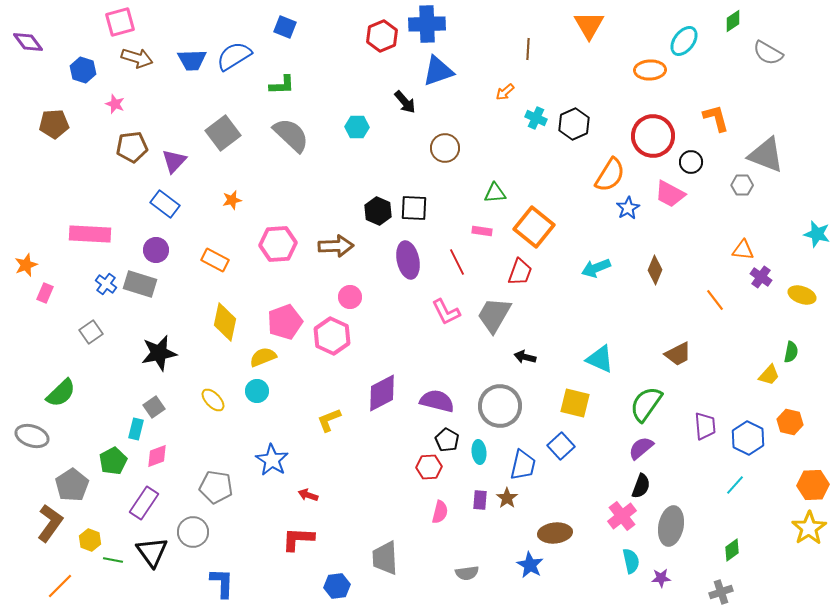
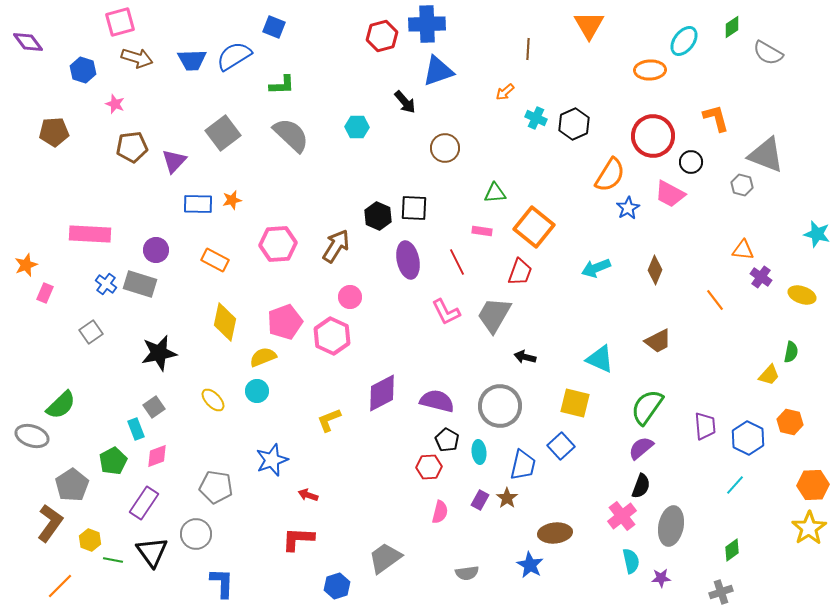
green diamond at (733, 21): moved 1 px left, 6 px down
blue square at (285, 27): moved 11 px left
red hexagon at (382, 36): rotated 8 degrees clockwise
brown pentagon at (54, 124): moved 8 px down
gray hexagon at (742, 185): rotated 15 degrees clockwise
blue rectangle at (165, 204): moved 33 px right; rotated 36 degrees counterclockwise
black hexagon at (378, 211): moved 5 px down
brown arrow at (336, 246): rotated 56 degrees counterclockwise
brown trapezoid at (678, 354): moved 20 px left, 13 px up
green semicircle at (61, 393): moved 12 px down
green semicircle at (646, 404): moved 1 px right, 3 px down
cyan rectangle at (136, 429): rotated 35 degrees counterclockwise
blue star at (272, 460): rotated 20 degrees clockwise
purple rectangle at (480, 500): rotated 24 degrees clockwise
gray circle at (193, 532): moved 3 px right, 2 px down
gray trapezoid at (385, 558): rotated 57 degrees clockwise
blue hexagon at (337, 586): rotated 10 degrees counterclockwise
